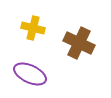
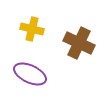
yellow cross: moved 1 px left, 1 px down
